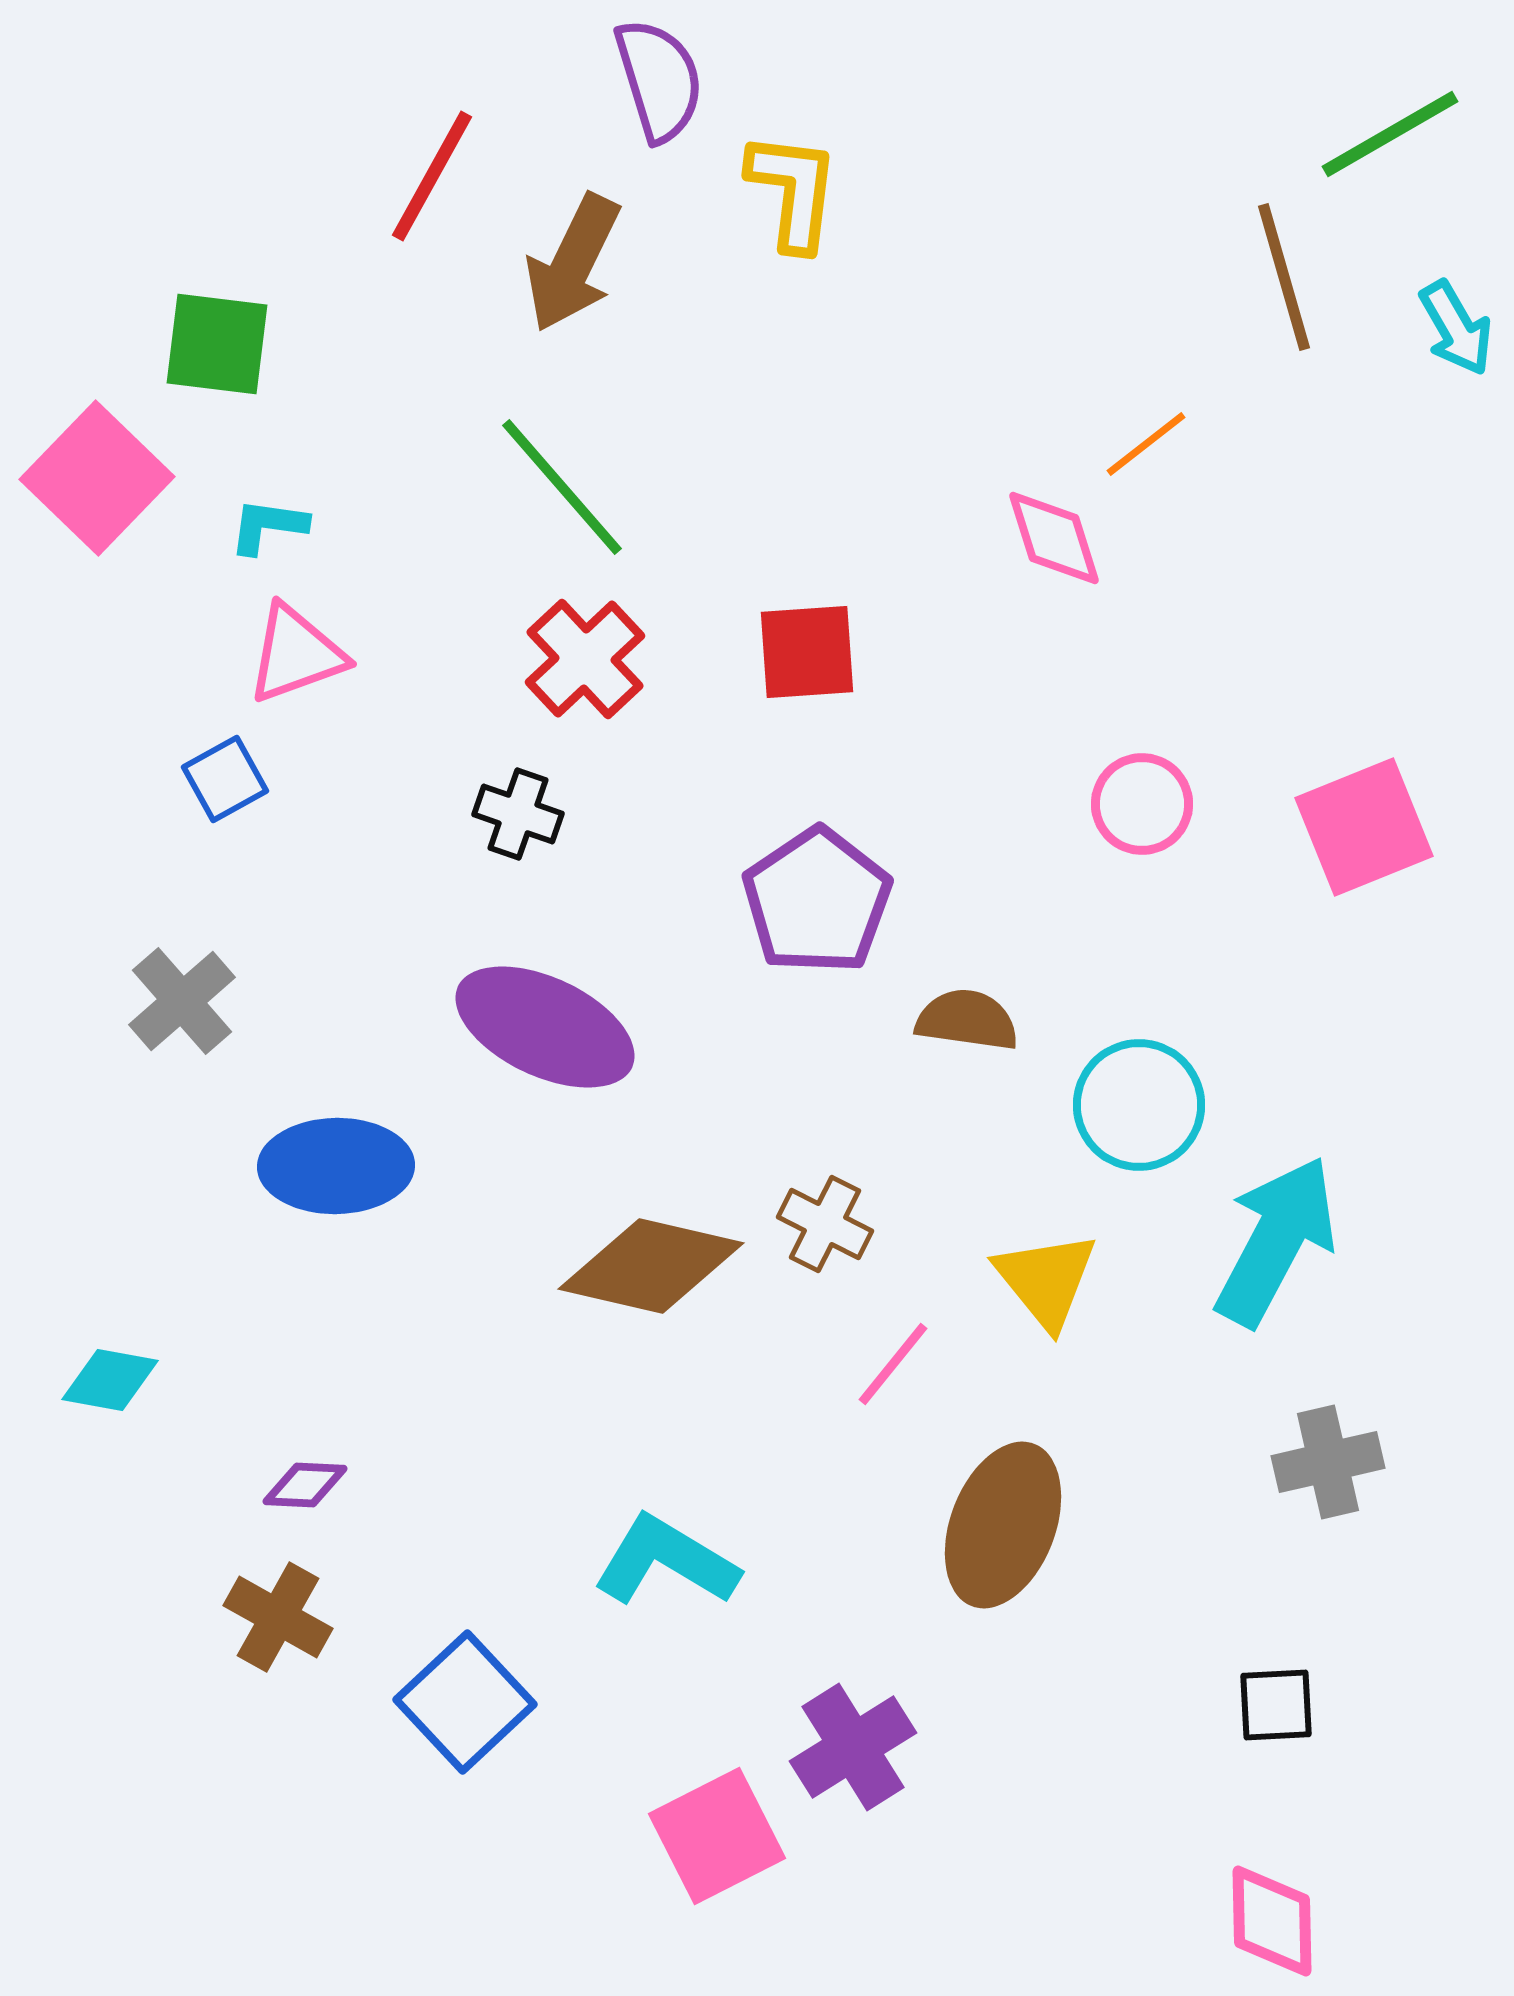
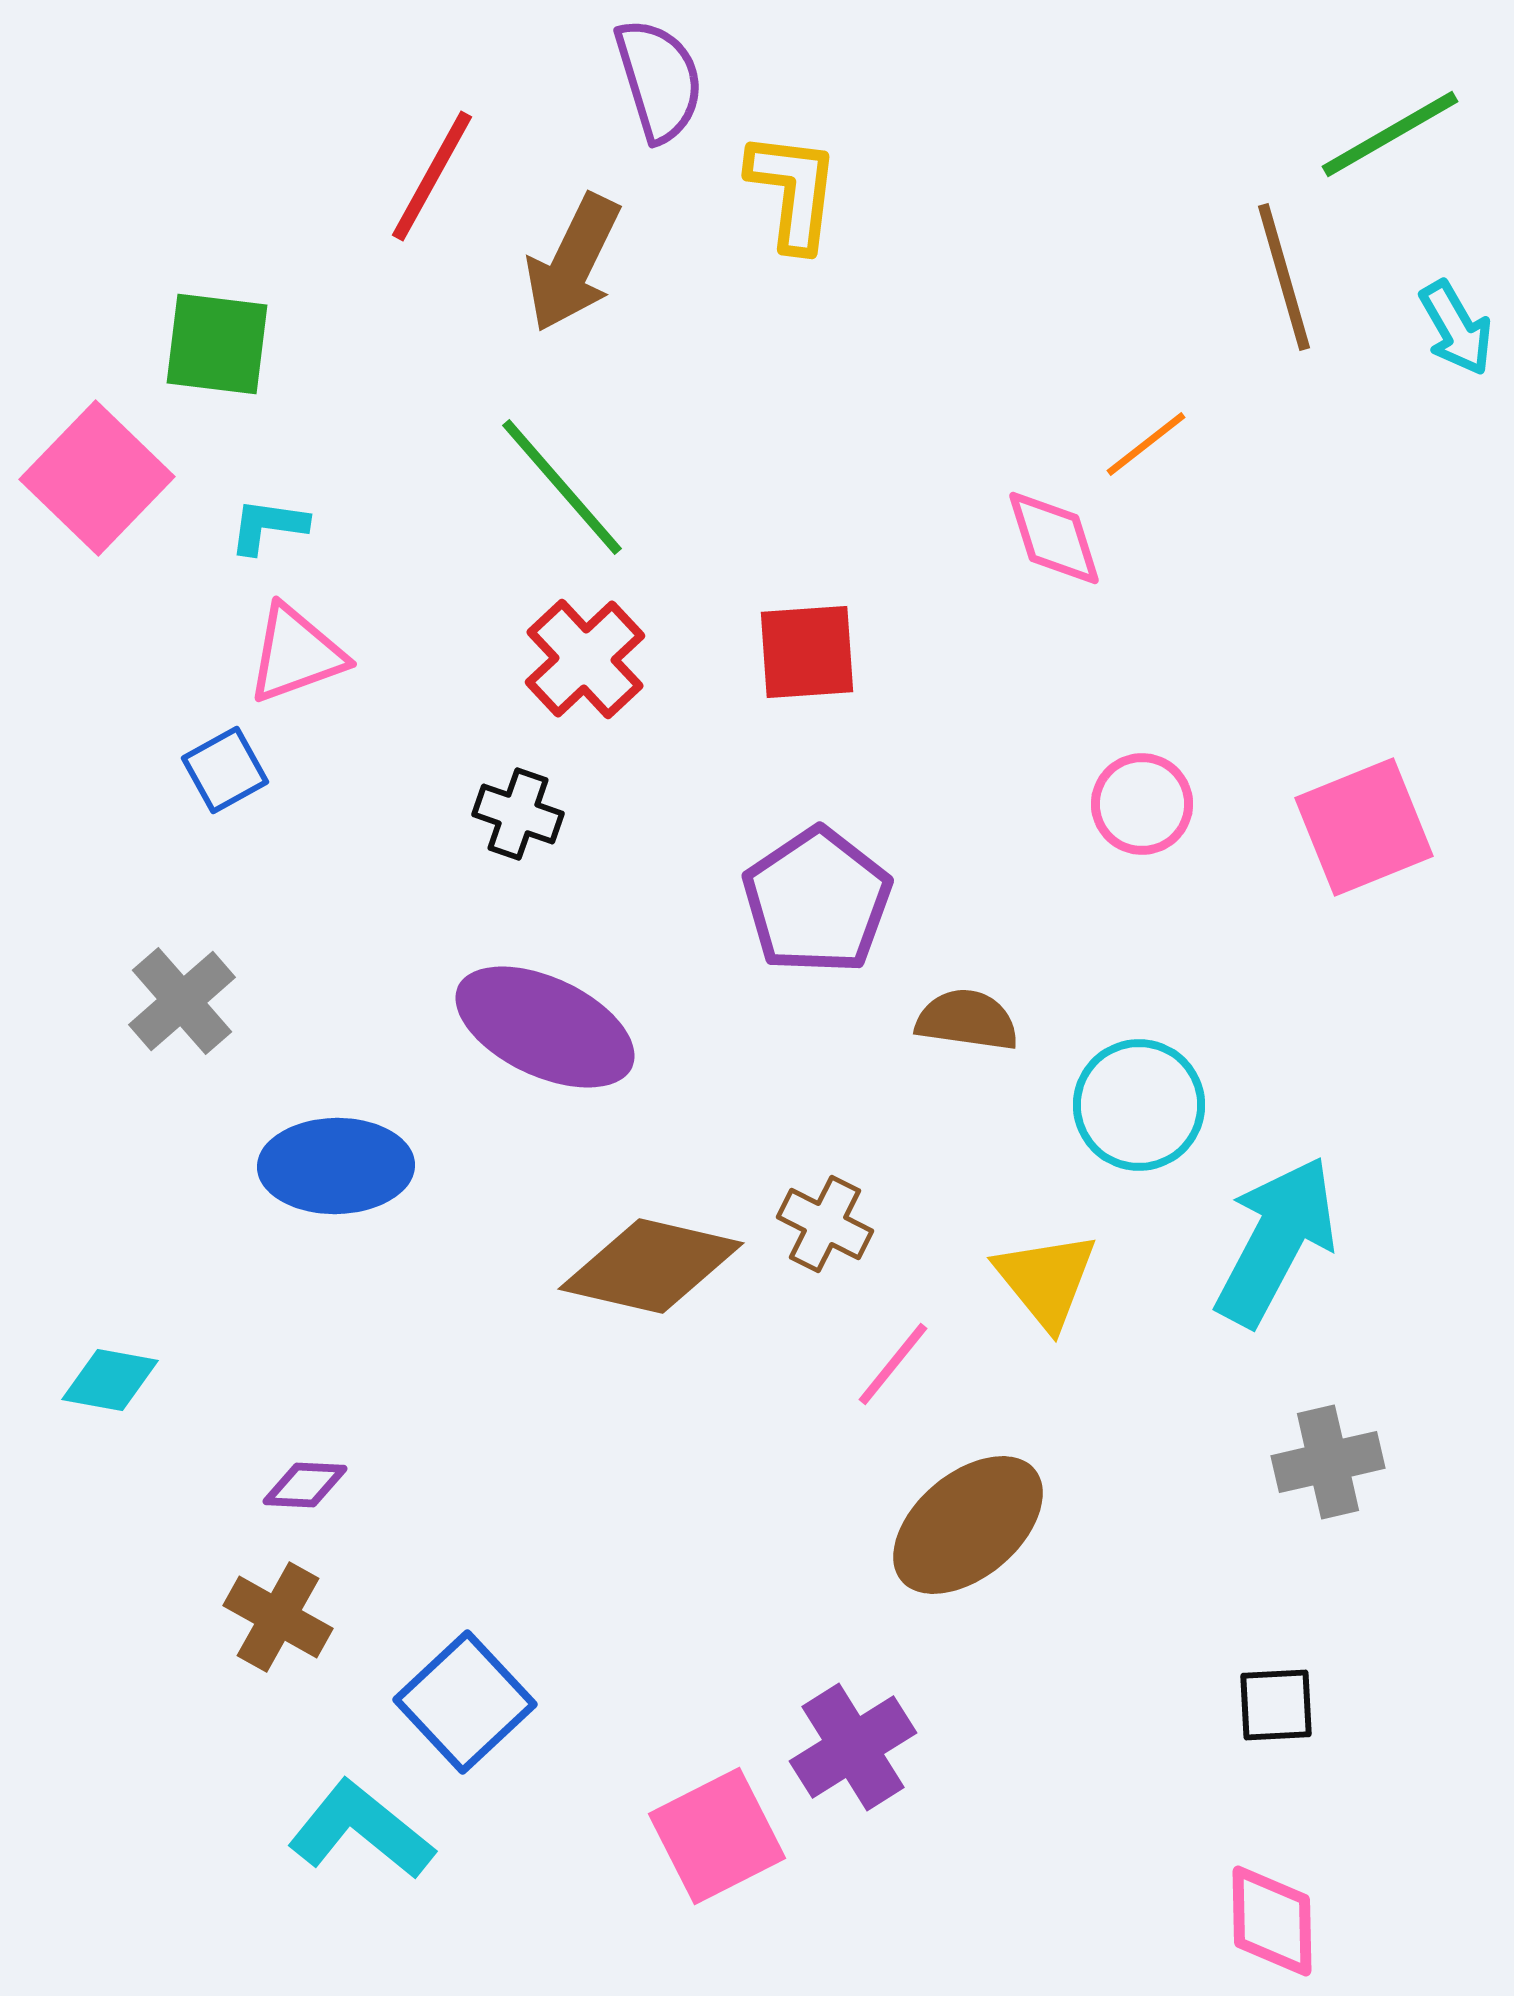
blue square at (225, 779): moved 9 px up
brown ellipse at (1003, 1525): moved 35 px left; rotated 29 degrees clockwise
cyan L-shape at (666, 1561): moved 305 px left, 269 px down; rotated 8 degrees clockwise
